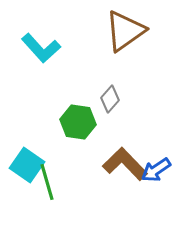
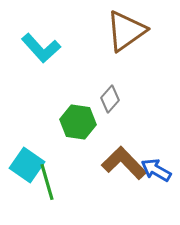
brown triangle: moved 1 px right
brown L-shape: moved 1 px left, 1 px up
blue arrow: rotated 64 degrees clockwise
